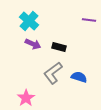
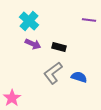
pink star: moved 14 px left
